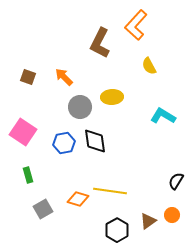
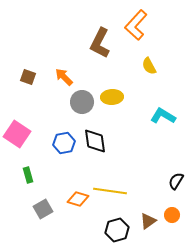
gray circle: moved 2 px right, 5 px up
pink square: moved 6 px left, 2 px down
black hexagon: rotated 15 degrees clockwise
